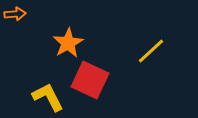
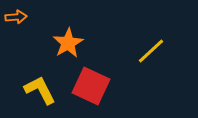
orange arrow: moved 1 px right, 3 px down
red square: moved 1 px right, 6 px down
yellow L-shape: moved 8 px left, 7 px up
